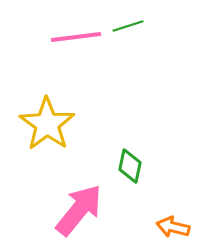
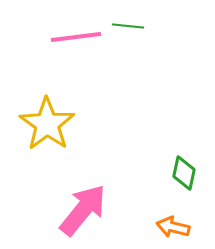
green line: rotated 24 degrees clockwise
green diamond: moved 54 px right, 7 px down
pink arrow: moved 4 px right
